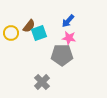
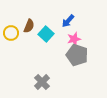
brown semicircle: rotated 16 degrees counterclockwise
cyan square: moved 7 px right, 1 px down; rotated 28 degrees counterclockwise
pink star: moved 5 px right, 1 px down; rotated 24 degrees counterclockwise
gray pentagon: moved 15 px right; rotated 20 degrees clockwise
